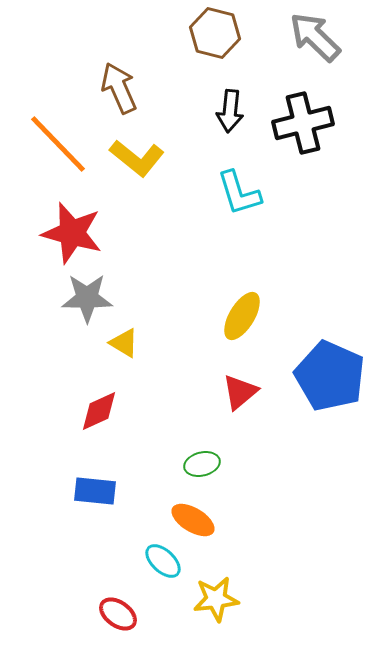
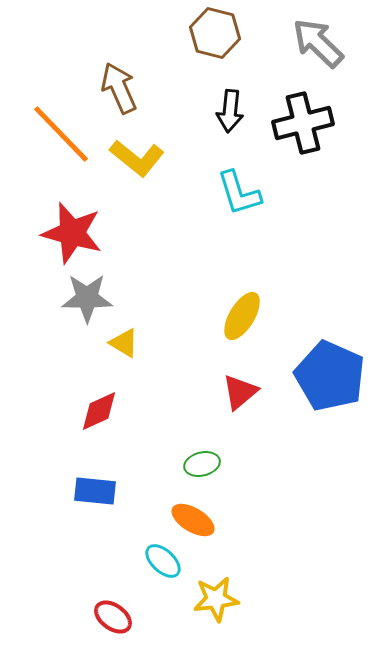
gray arrow: moved 3 px right, 6 px down
orange line: moved 3 px right, 10 px up
red ellipse: moved 5 px left, 3 px down
